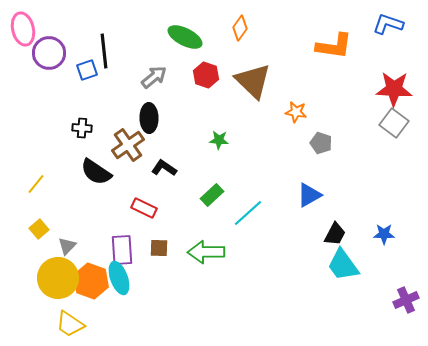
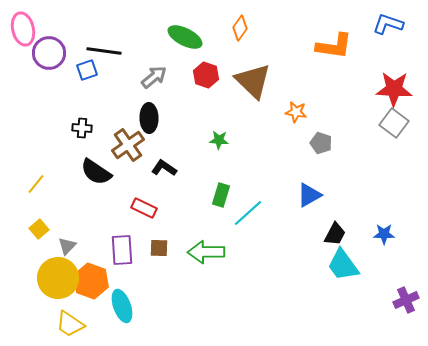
black line: rotated 76 degrees counterclockwise
green rectangle: moved 9 px right; rotated 30 degrees counterclockwise
cyan ellipse: moved 3 px right, 28 px down
